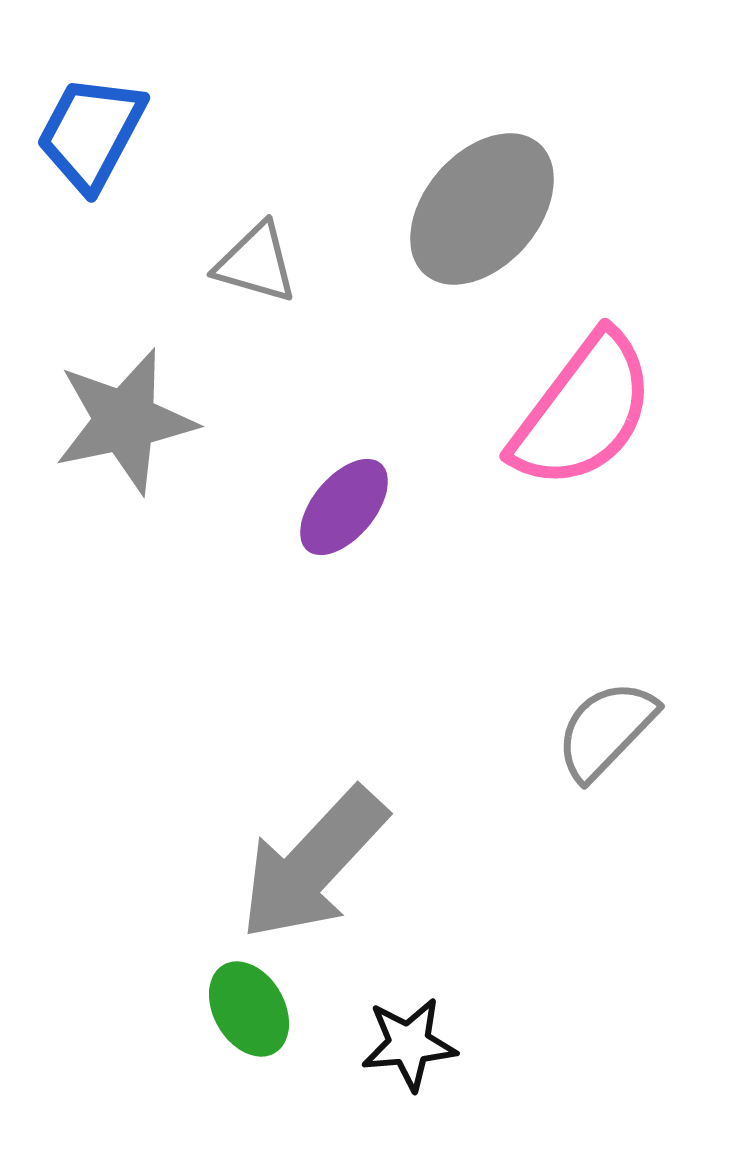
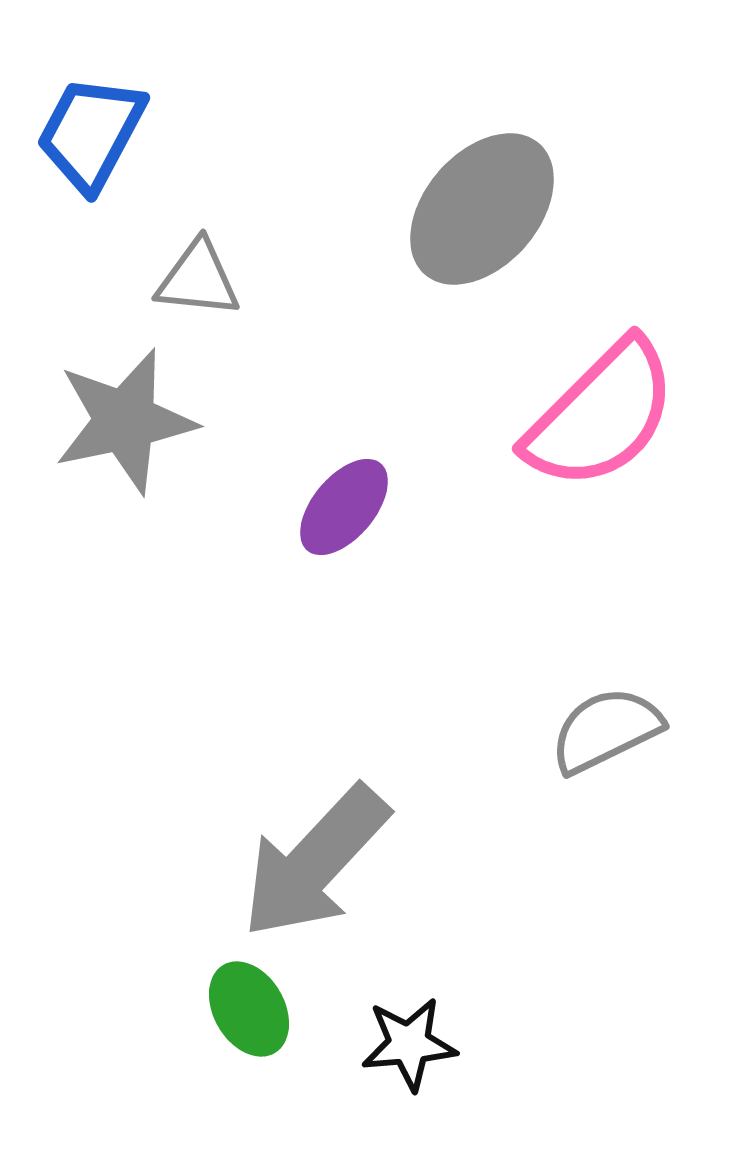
gray triangle: moved 58 px left, 16 px down; rotated 10 degrees counterclockwise
pink semicircle: moved 18 px right, 4 px down; rotated 8 degrees clockwise
gray semicircle: rotated 20 degrees clockwise
gray arrow: moved 2 px right, 2 px up
